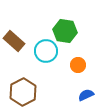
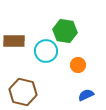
brown rectangle: rotated 40 degrees counterclockwise
brown hexagon: rotated 20 degrees counterclockwise
